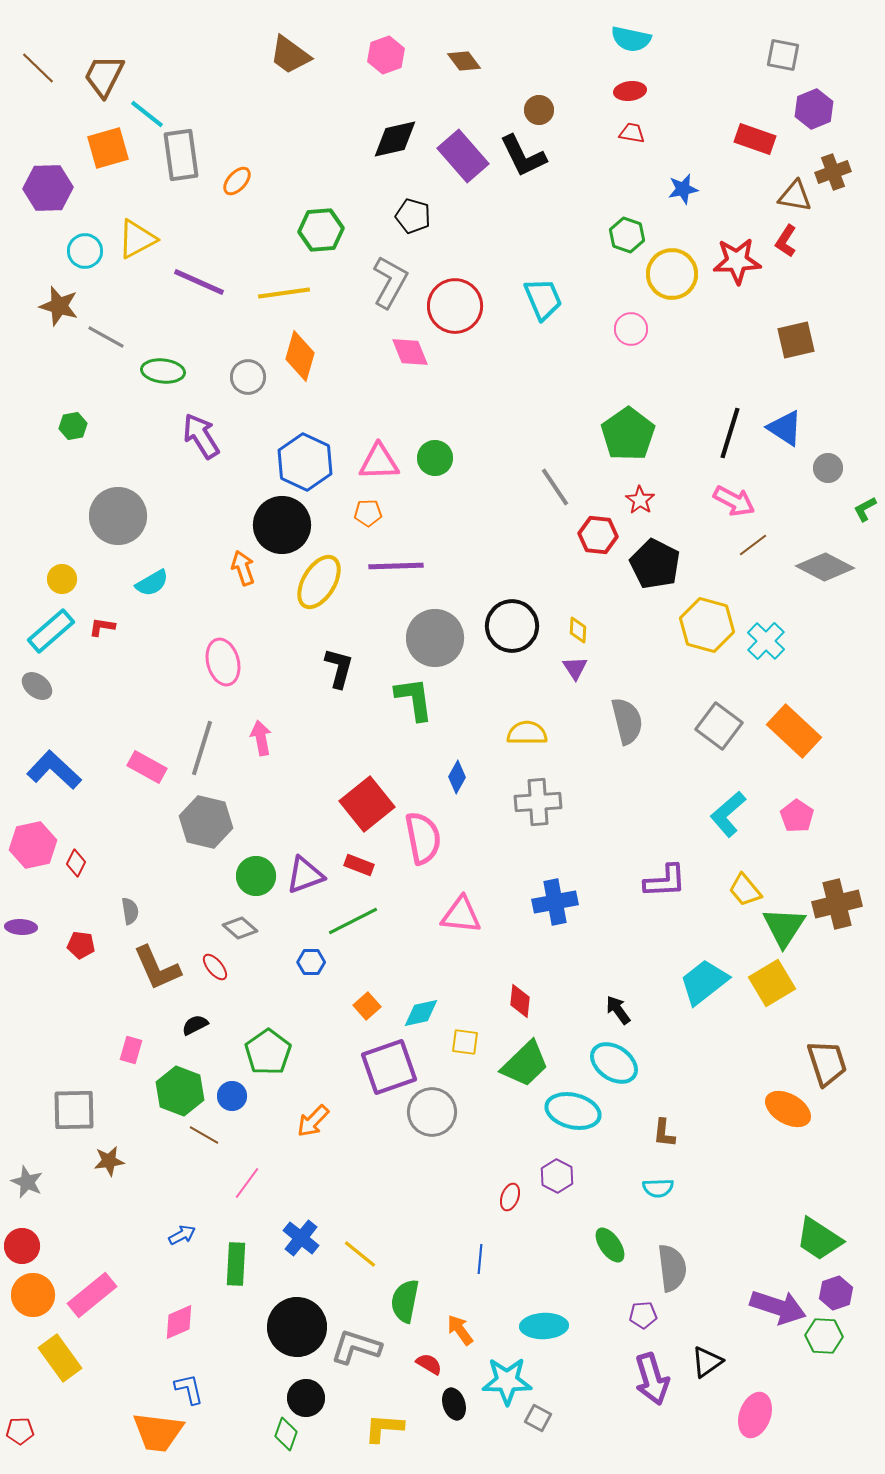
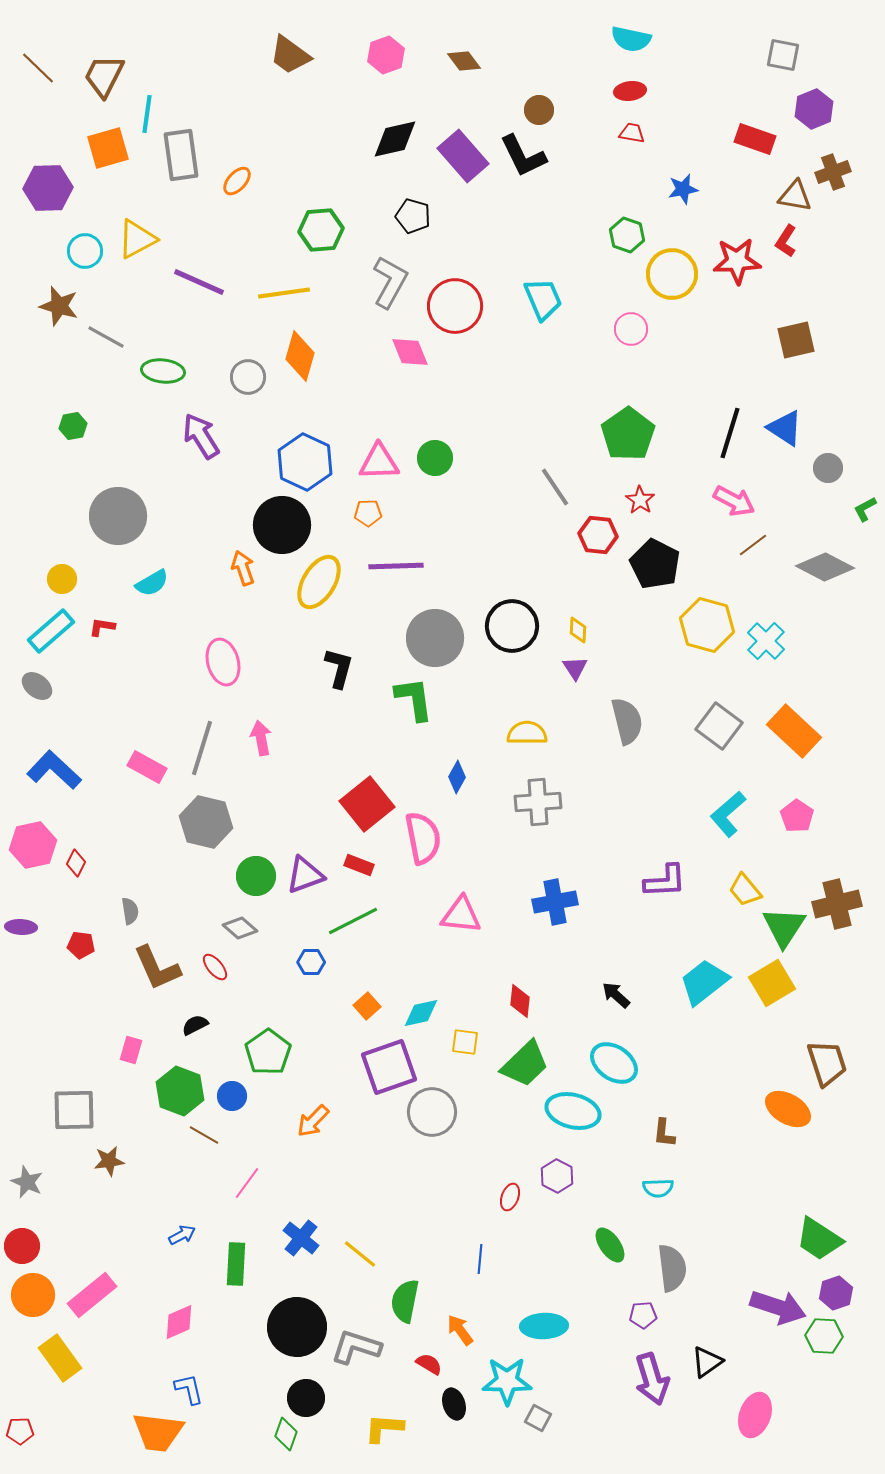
cyan line at (147, 114): rotated 60 degrees clockwise
black arrow at (618, 1010): moved 2 px left, 15 px up; rotated 12 degrees counterclockwise
